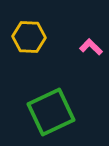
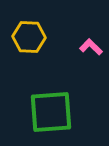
green square: rotated 21 degrees clockwise
